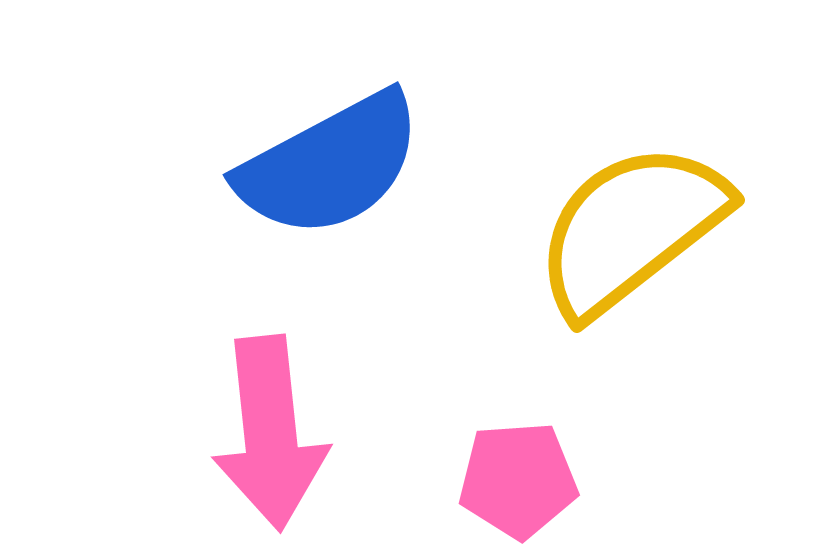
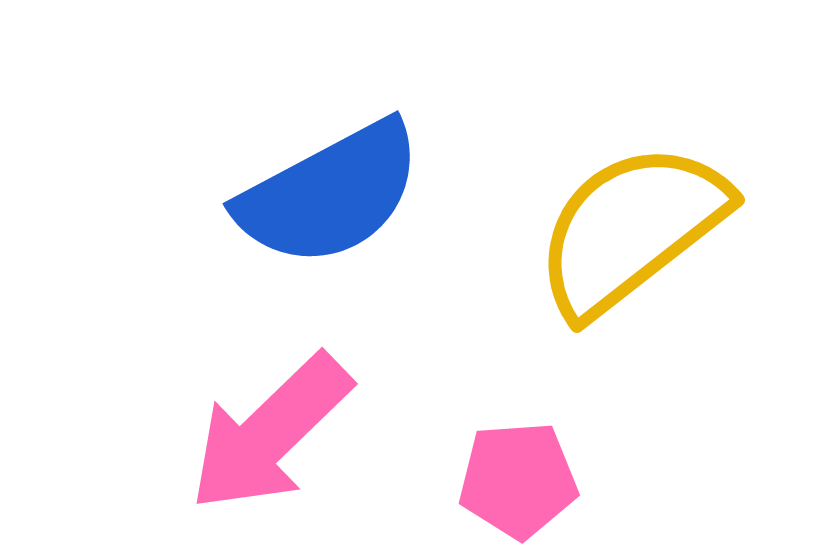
blue semicircle: moved 29 px down
pink arrow: rotated 52 degrees clockwise
